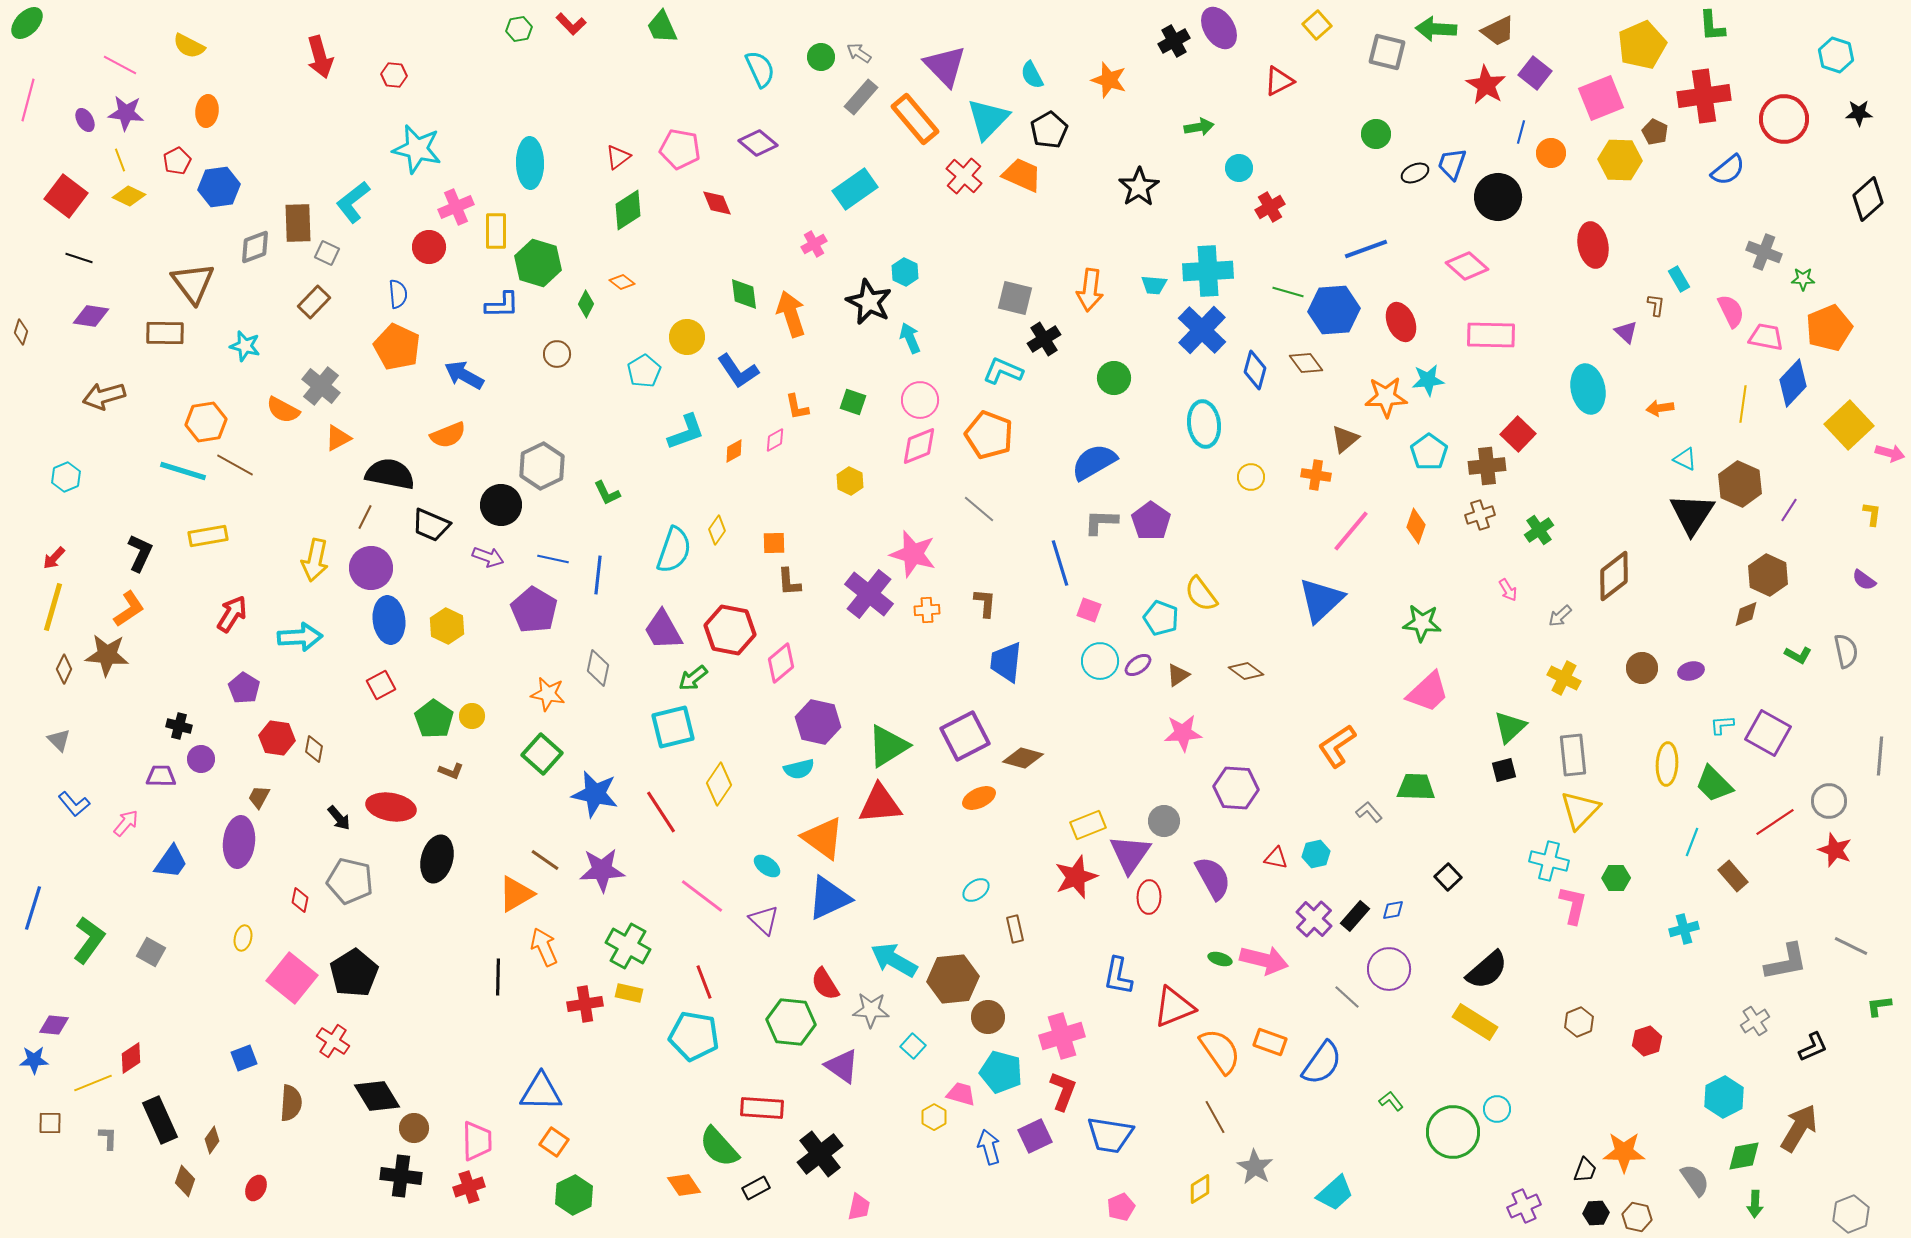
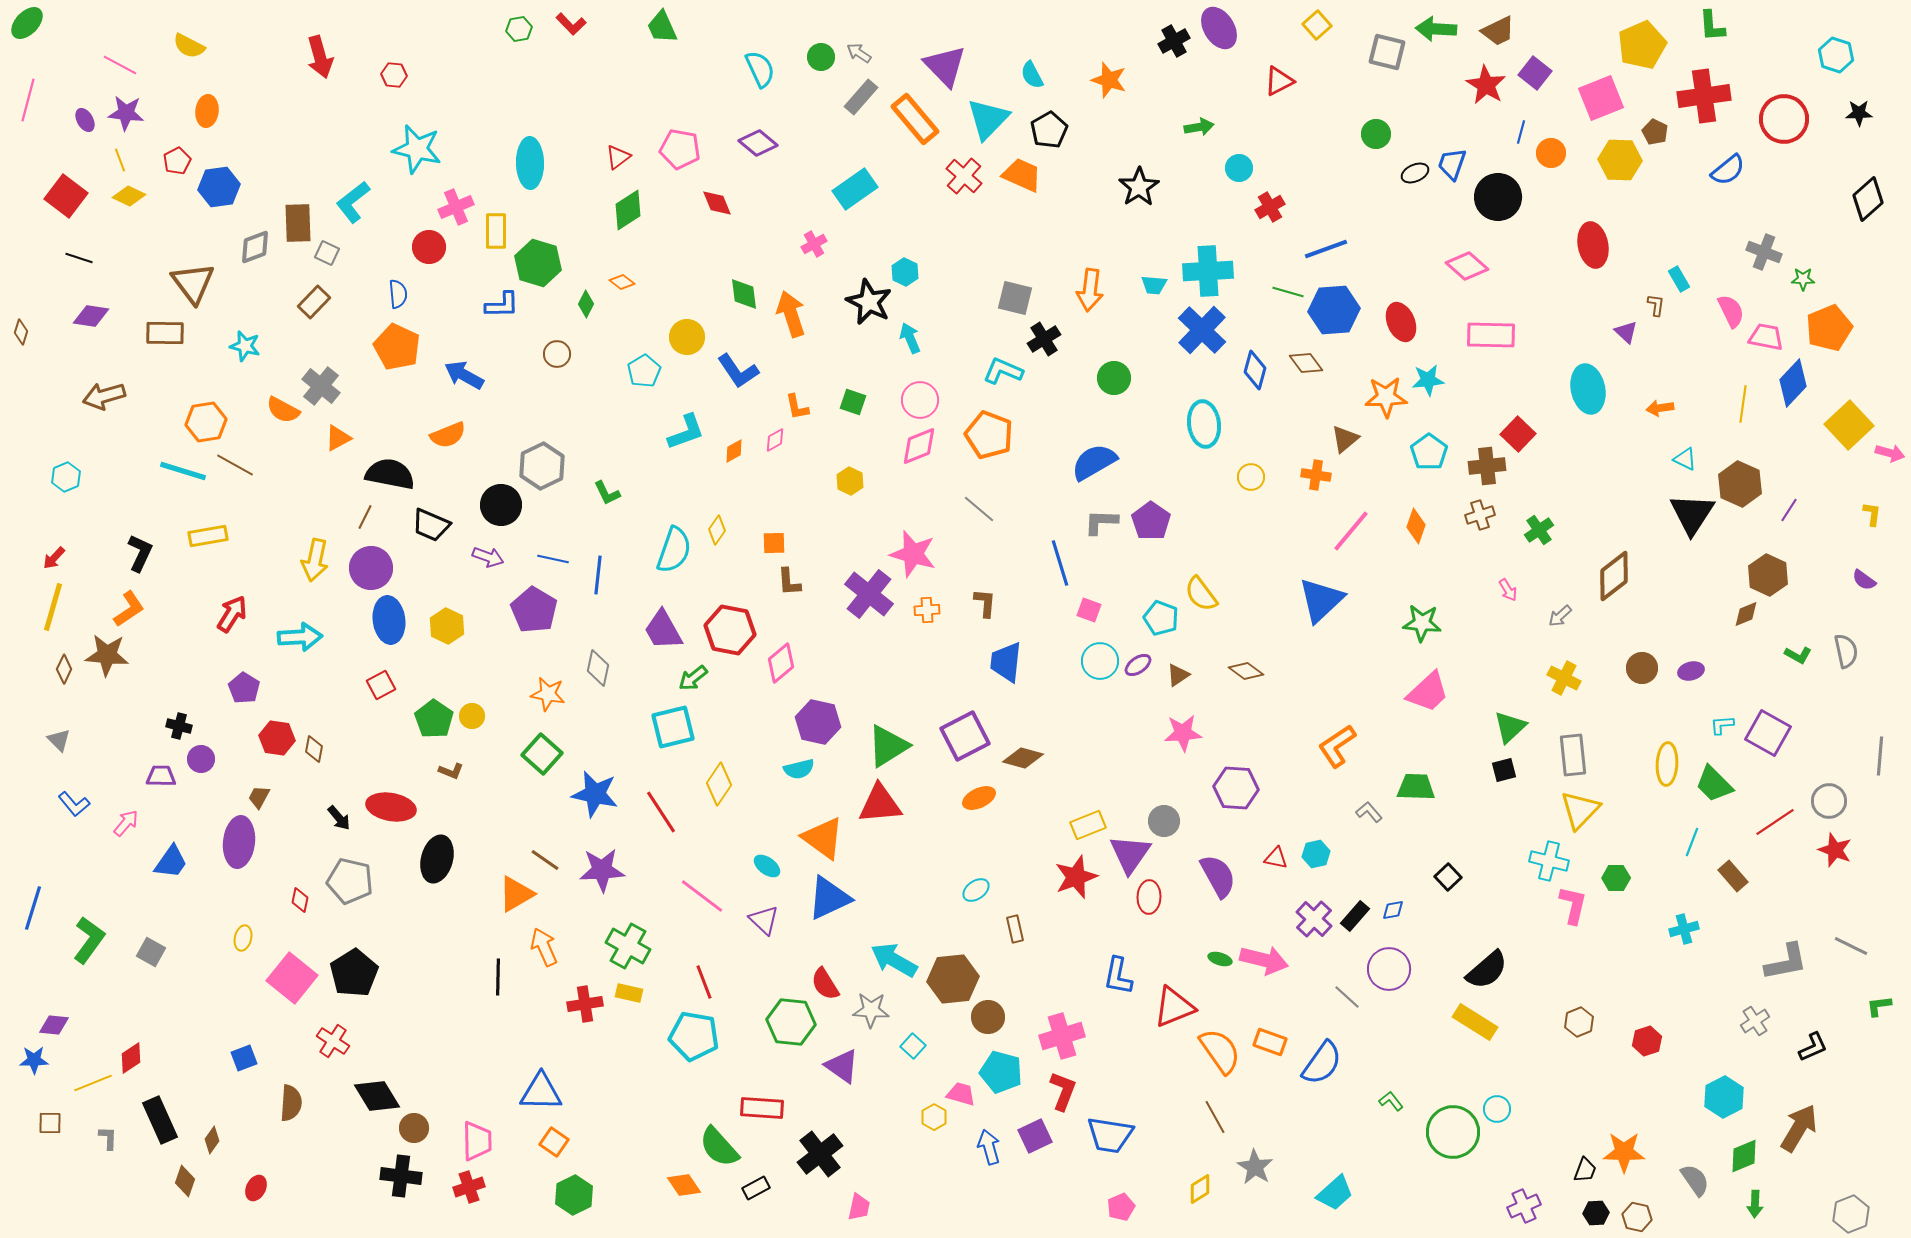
blue line at (1366, 249): moved 40 px left
purple semicircle at (1213, 878): moved 5 px right, 2 px up
green diamond at (1744, 1156): rotated 12 degrees counterclockwise
